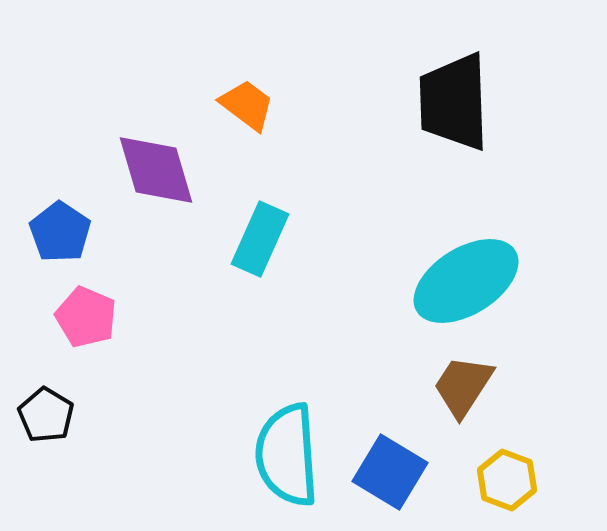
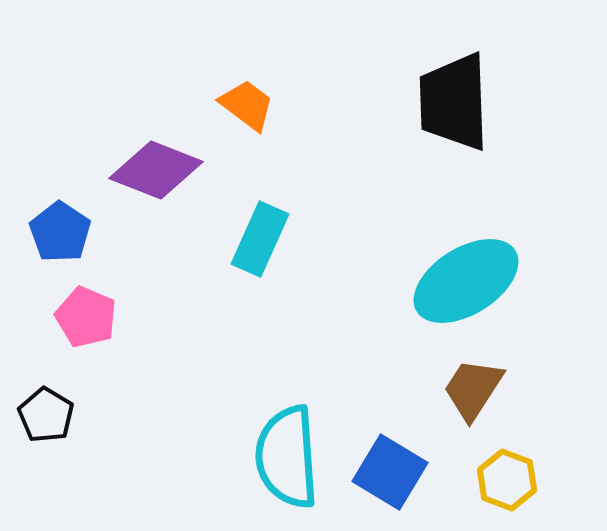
purple diamond: rotated 52 degrees counterclockwise
brown trapezoid: moved 10 px right, 3 px down
cyan semicircle: moved 2 px down
